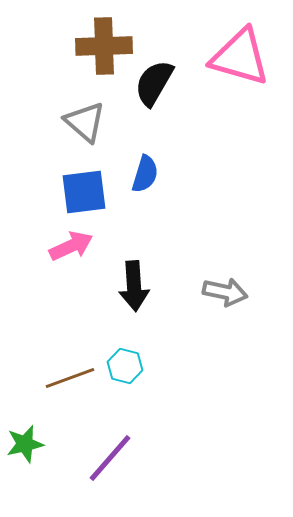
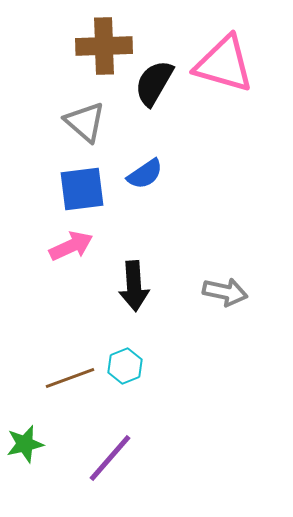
pink triangle: moved 16 px left, 7 px down
blue semicircle: rotated 39 degrees clockwise
blue square: moved 2 px left, 3 px up
cyan hexagon: rotated 24 degrees clockwise
